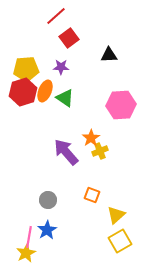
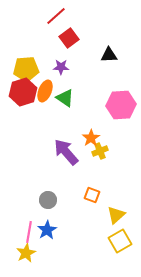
pink line: moved 5 px up
